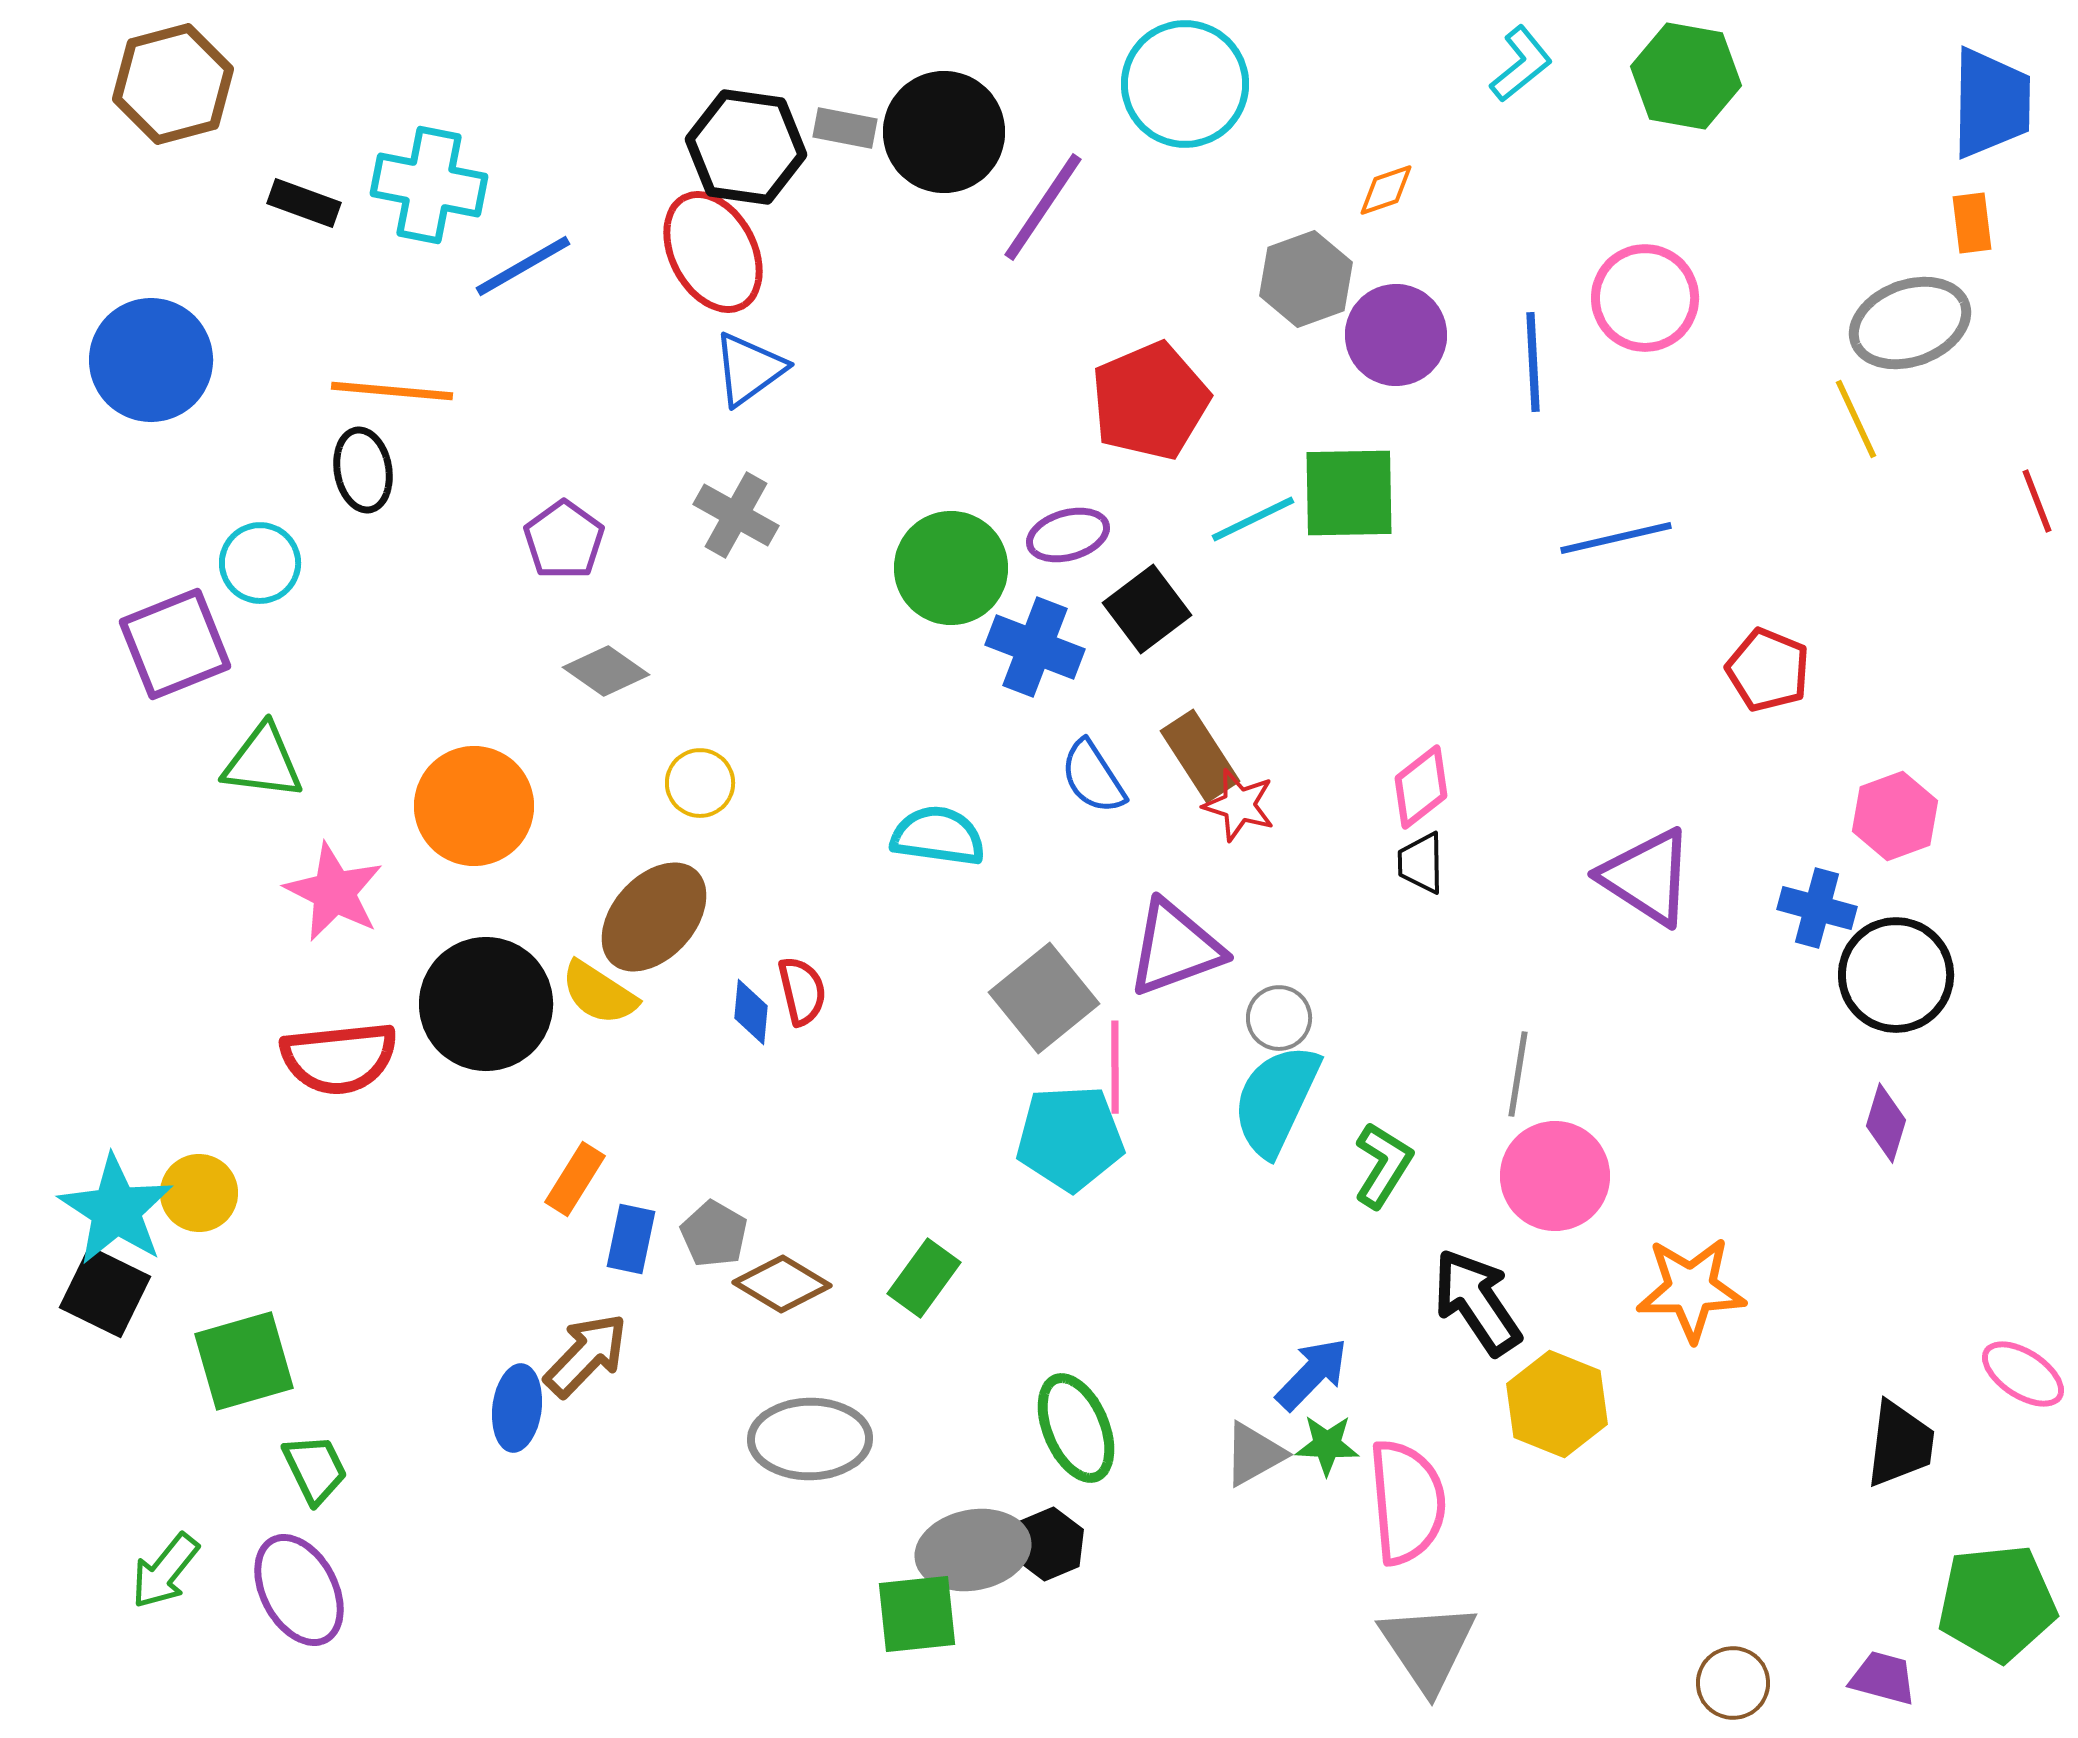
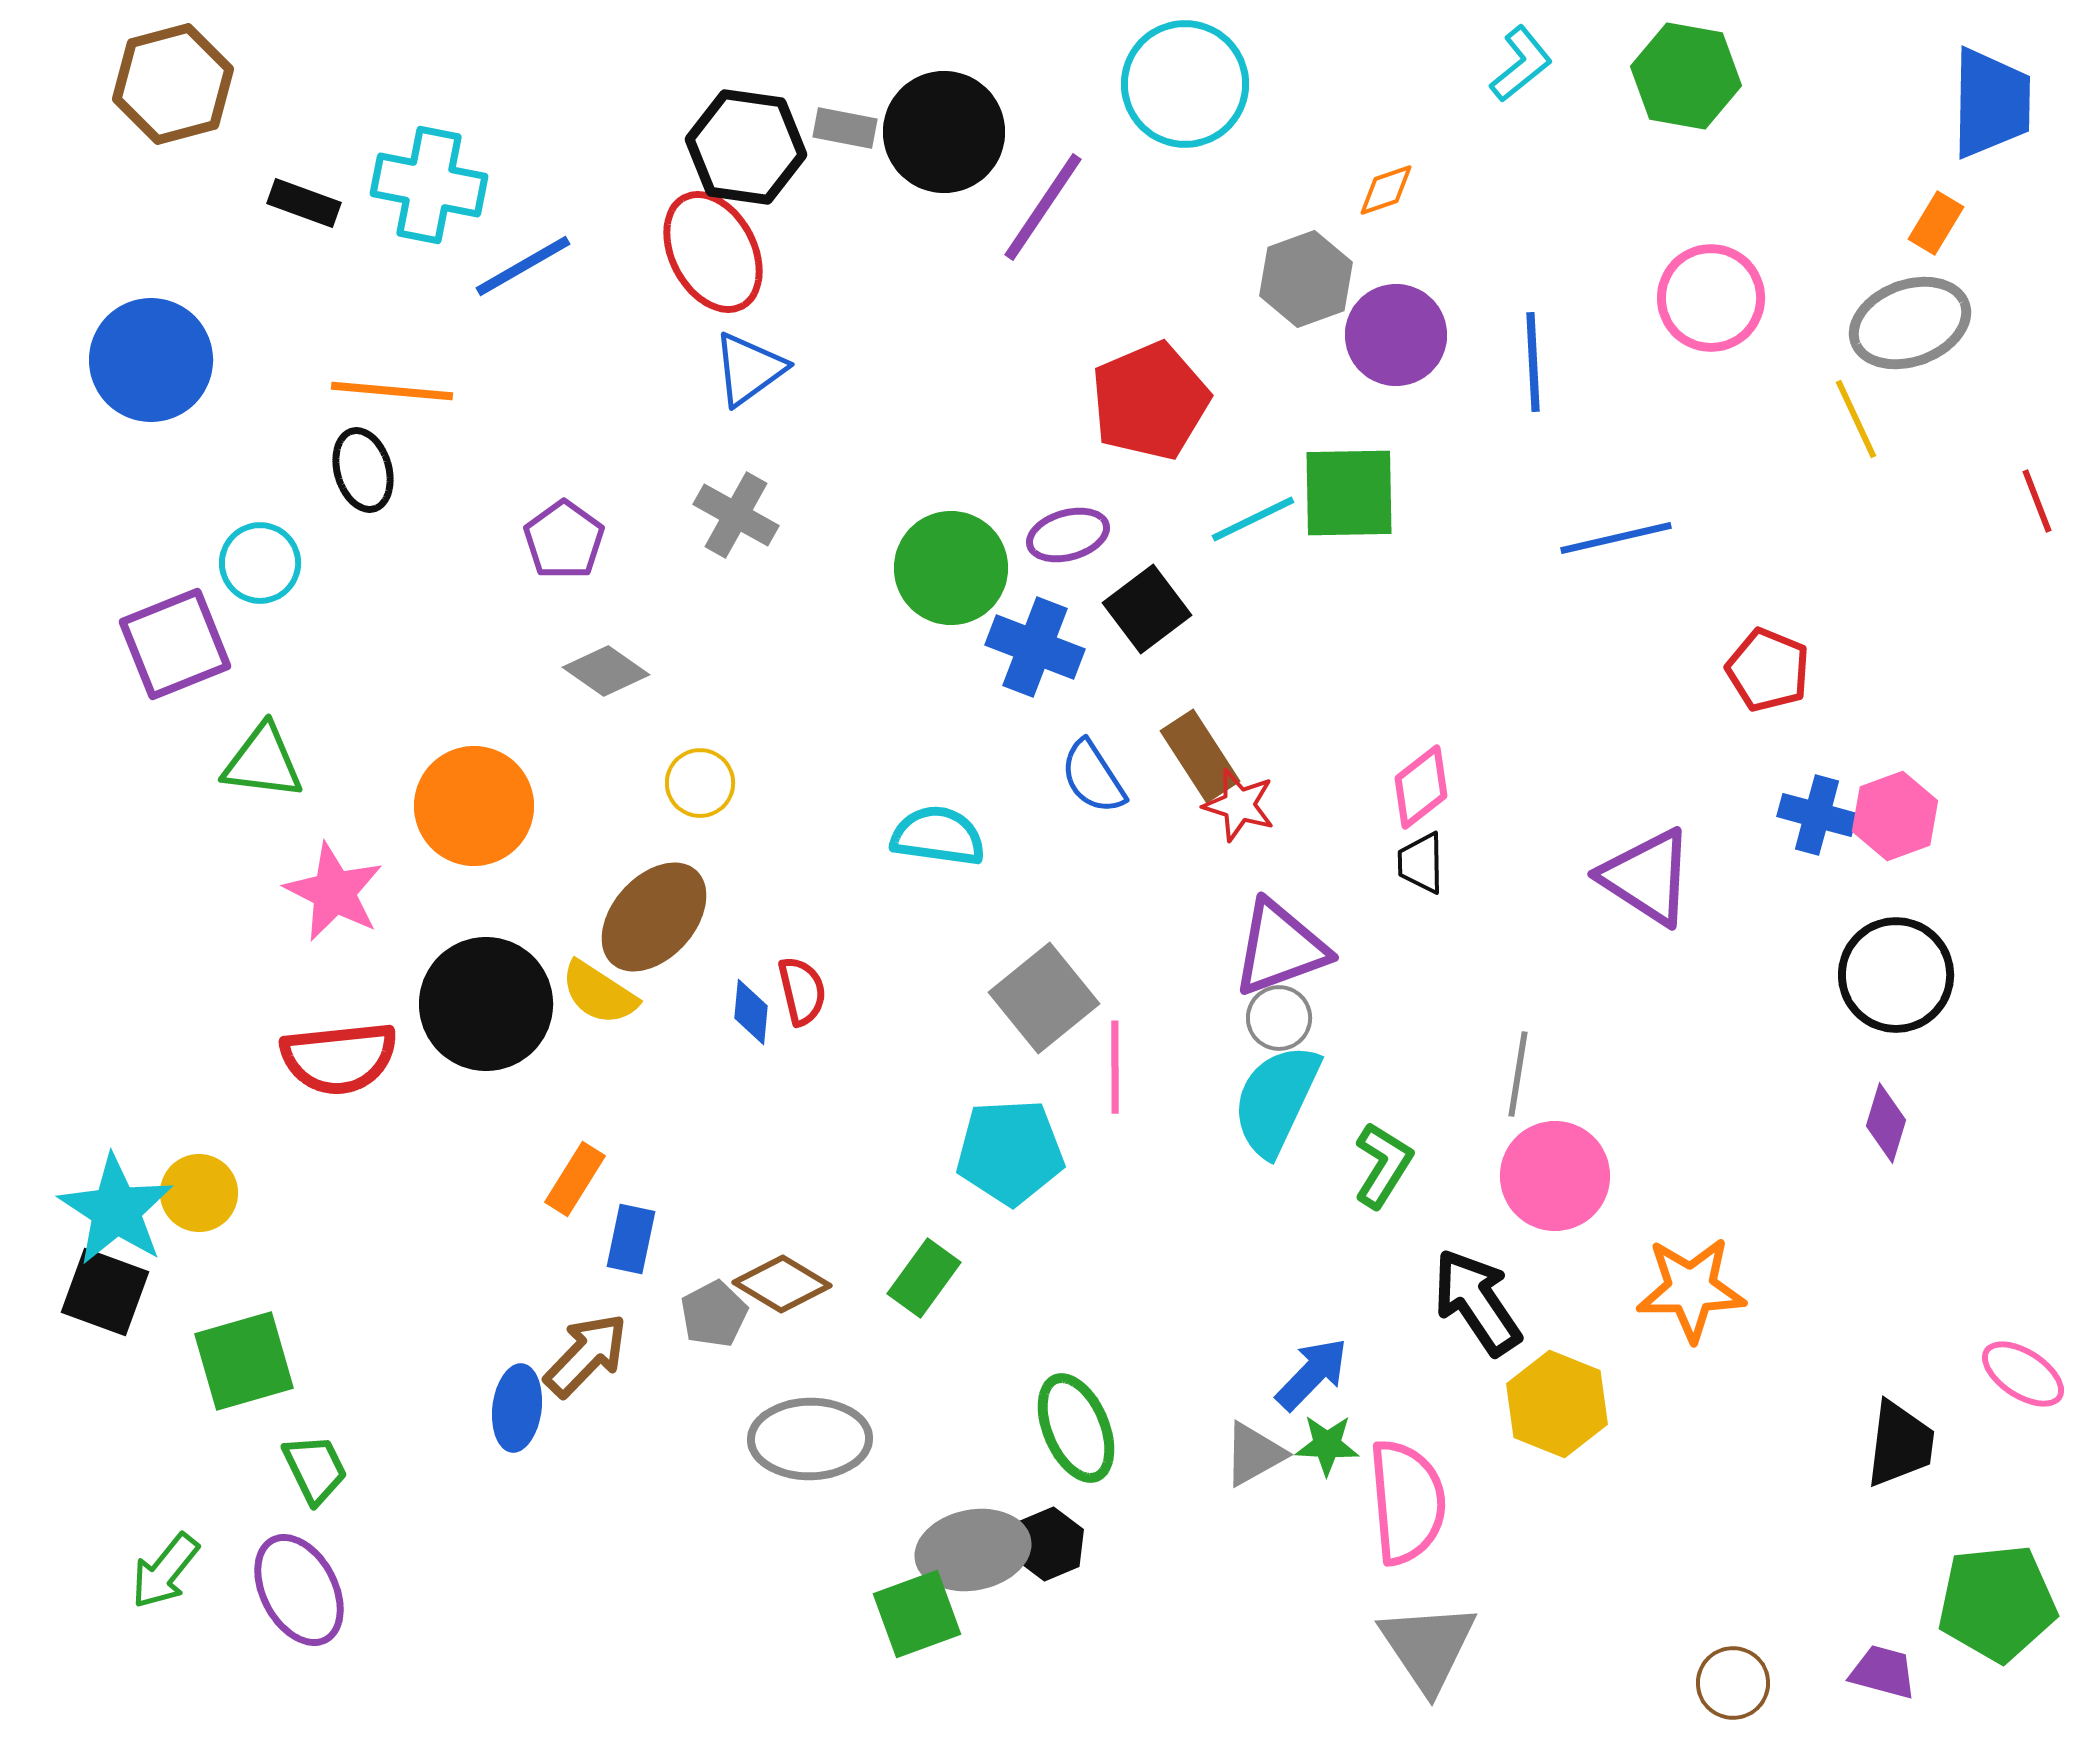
orange rectangle at (1972, 223): moved 36 px left; rotated 38 degrees clockwise
pink circle at (1645, 298): moved 66 px right
black ellipse at (363, 470): rotated 6 degrees counterclockwise
blue cross at (1817, 908): moved 93 px up
purple triangle at (1175, 948): moved 105 px right
cyan pentagon at (1070, 1138): moved 60 px left, 14 px down
gray pentagon at (714, 1234): moved 80 px down; rotated 14 degrees clockwise
black square at (105, 1292): rotated 6 degrees counterclockwise
green square at (917, 1614): rotated 14 degrees counterclockwise
purple trapezoid at (1883, 1678): moved 6 px up
